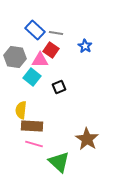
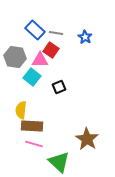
blue star: moved 9 px up
